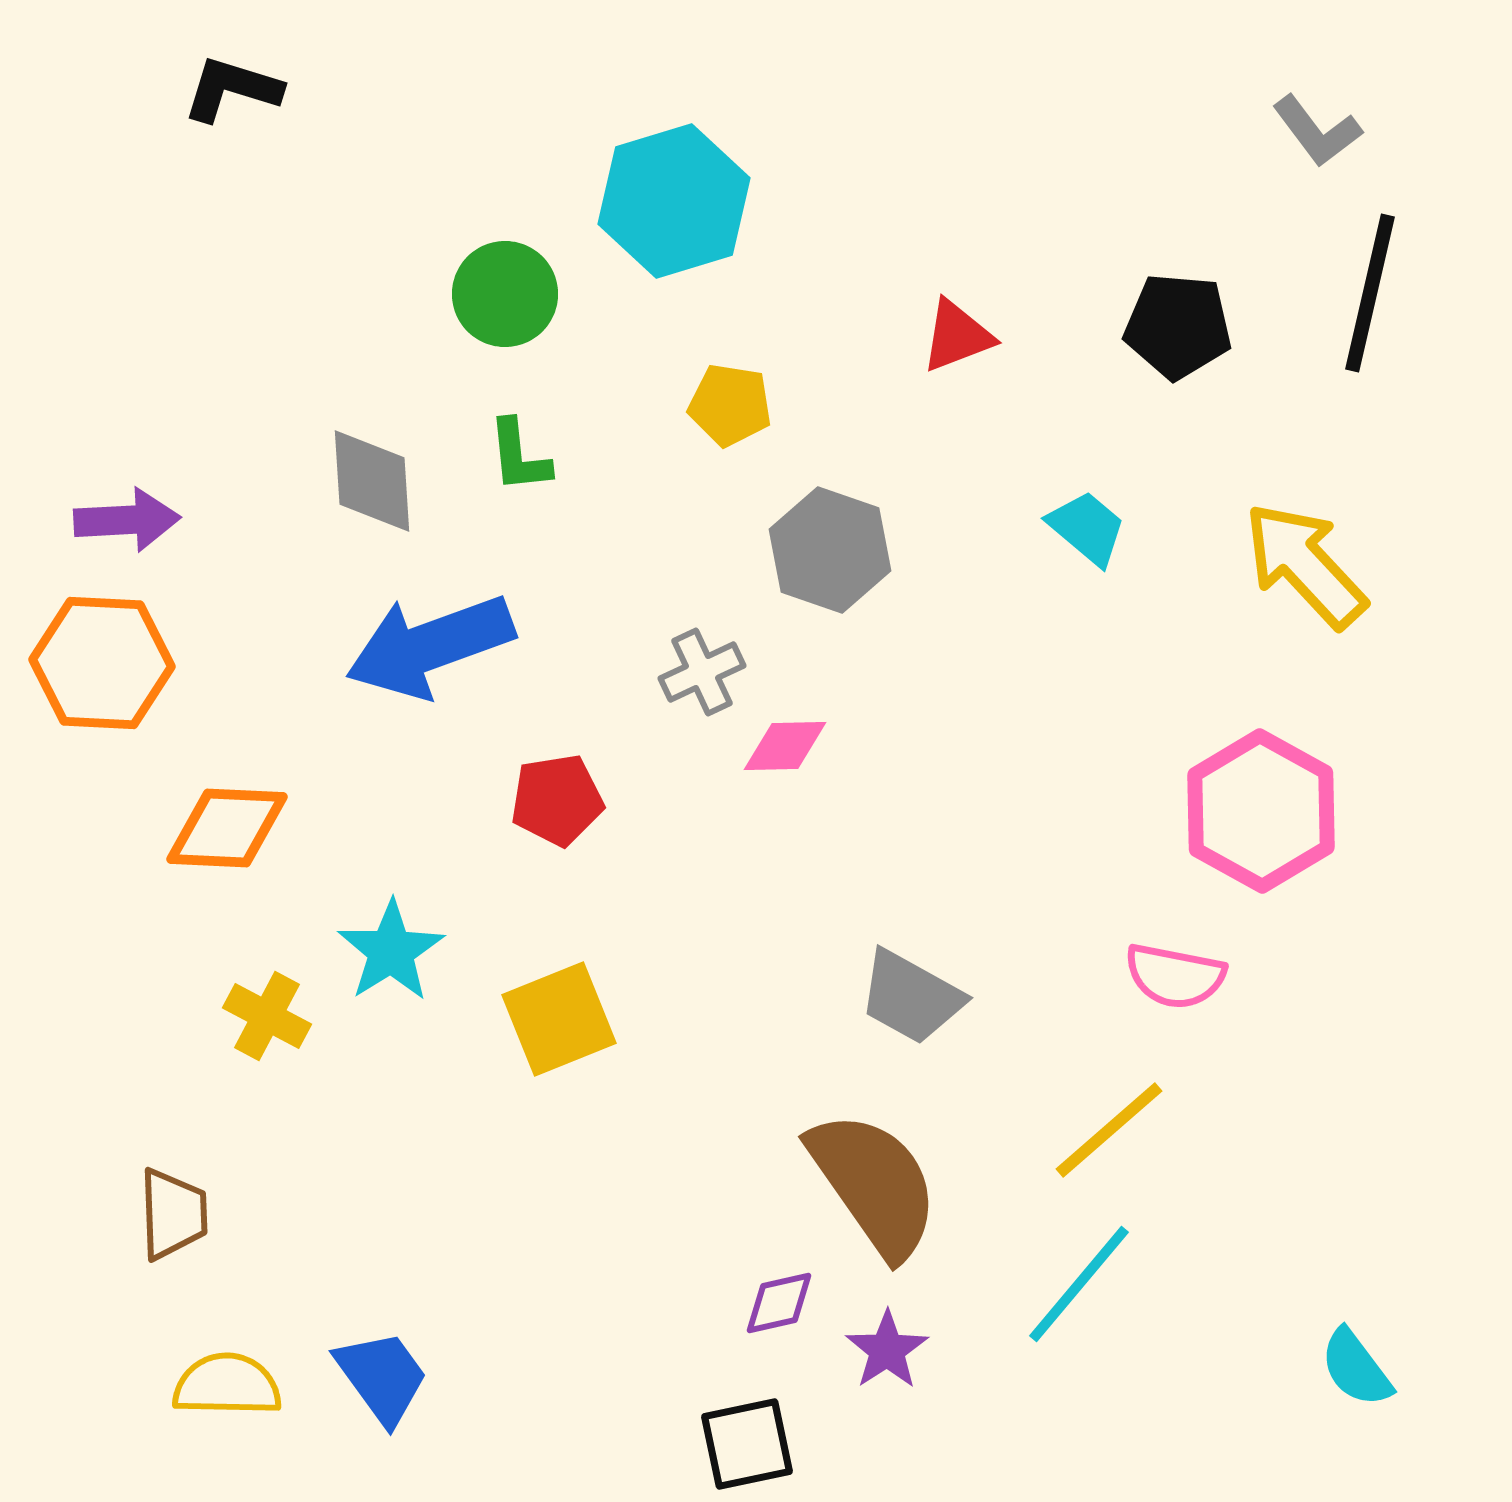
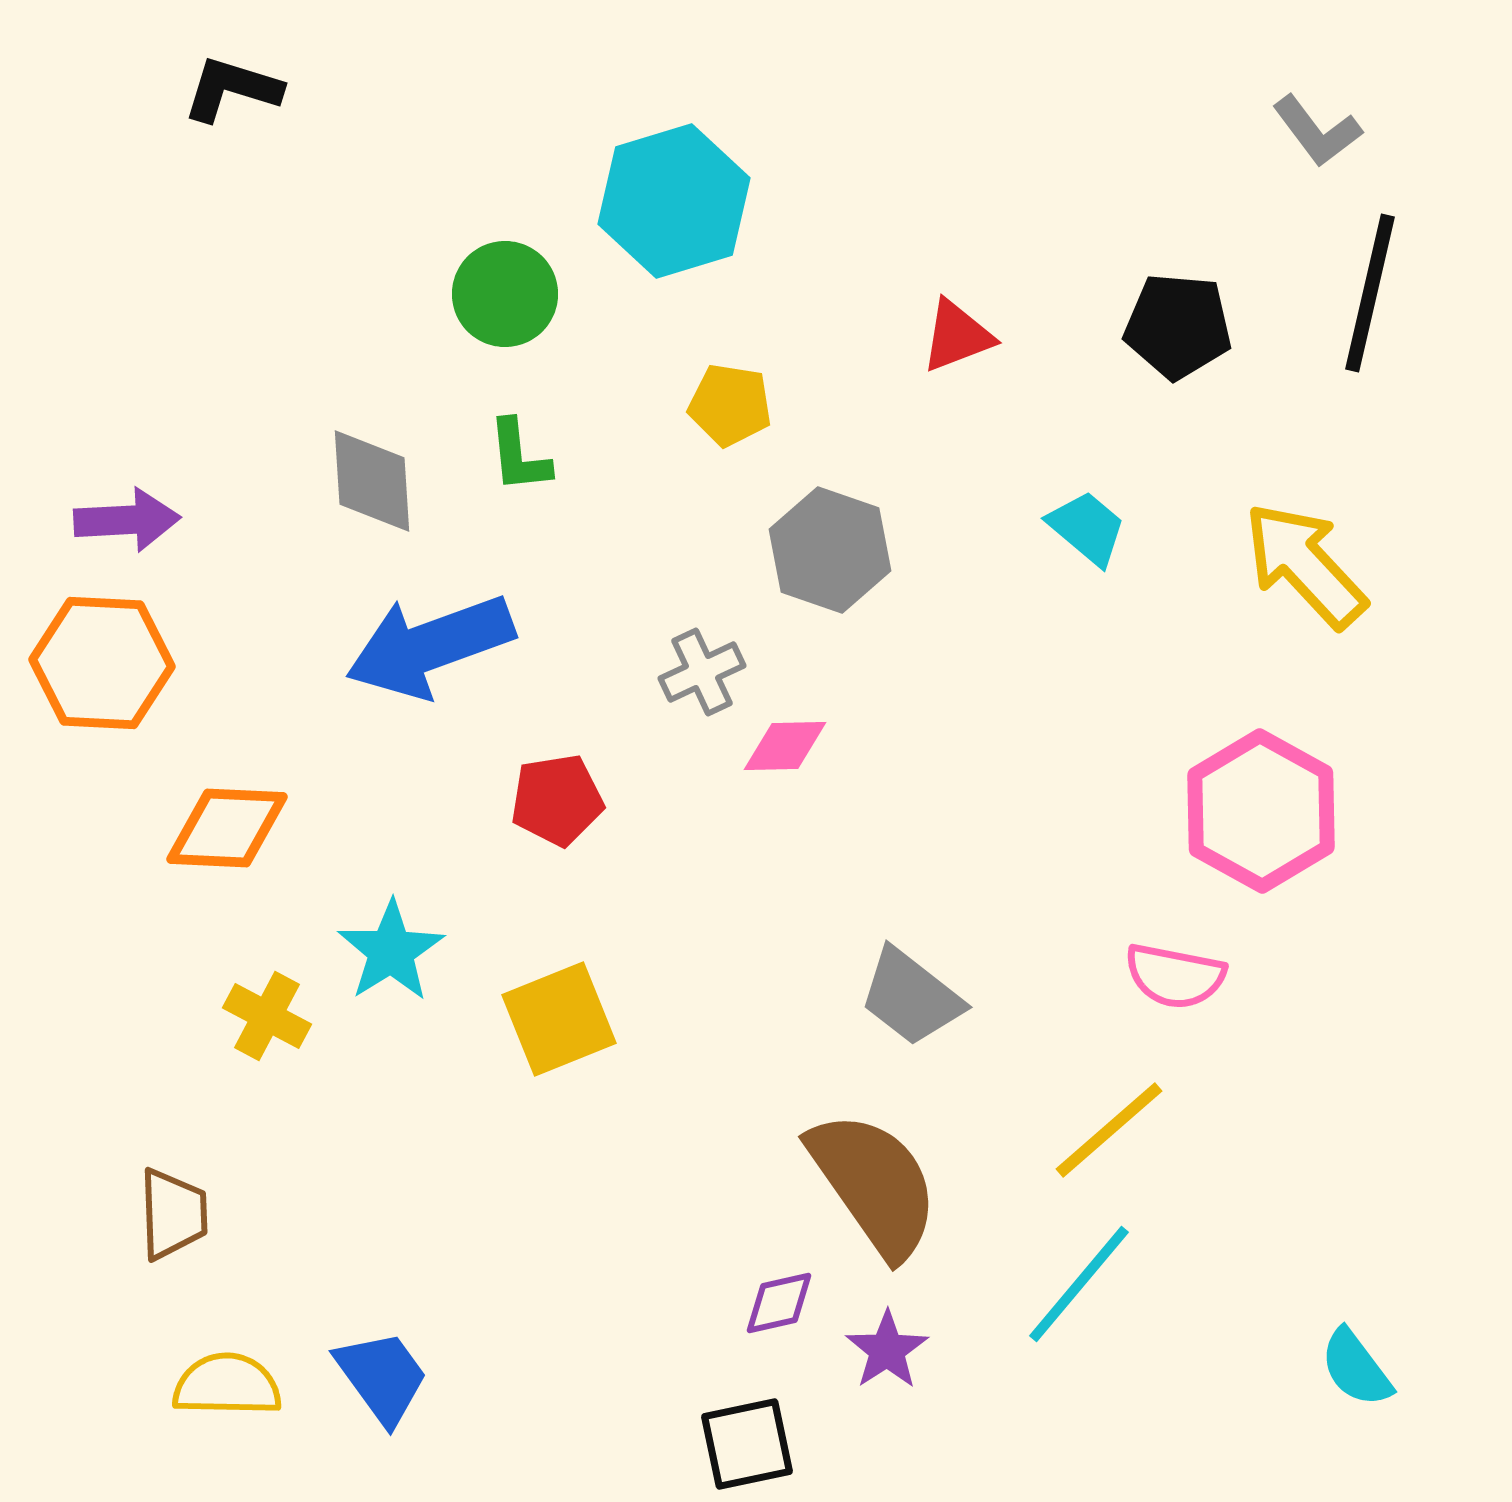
gray trapezoid: rotated 9 degrees clockwise
